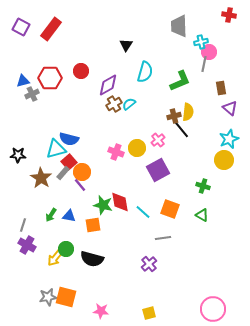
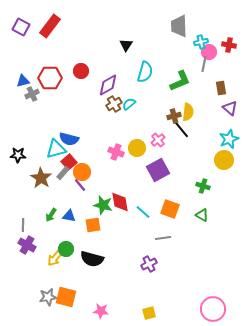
red cross at (229, 15): moved 30 px down
red rectangle at (51, 29): moved 1 px left, 3 px up
gray line at (23, 225): rotated 16 degrees counterclockwise
purple cross at (149, 264): rotated 14 degrees clockwise
